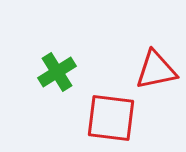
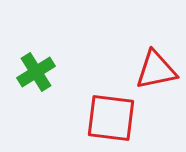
green cross: moved 21 px left
